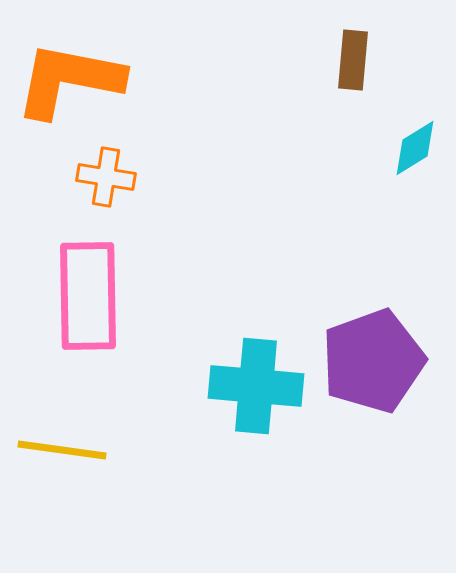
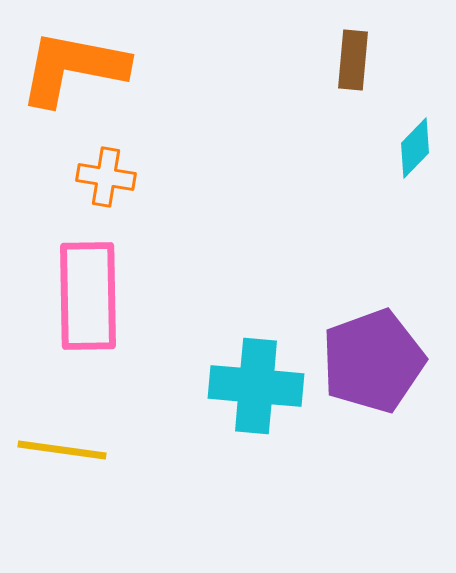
orange L-shape: moved 4 px right, 12 px up
cyan diamond: rotated 14 degrees counterclockwise
